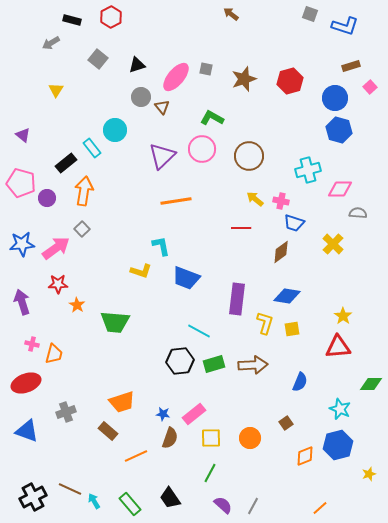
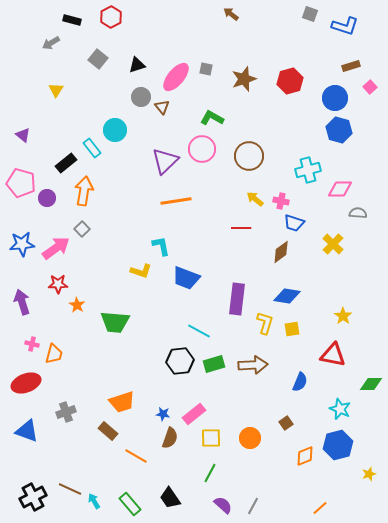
purple triangle at (162, 156): moved 3 px right, 5 px down
red triangle at (338, 347): moved 5 px left, 8 px down; rotated 16 degrees clockwise
orange line at (136, 456): rotated 55 degrees clockwise
